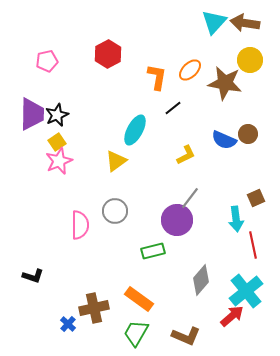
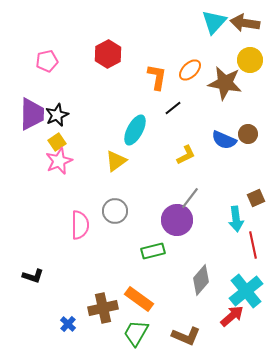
brown cross: moved 9 px right
